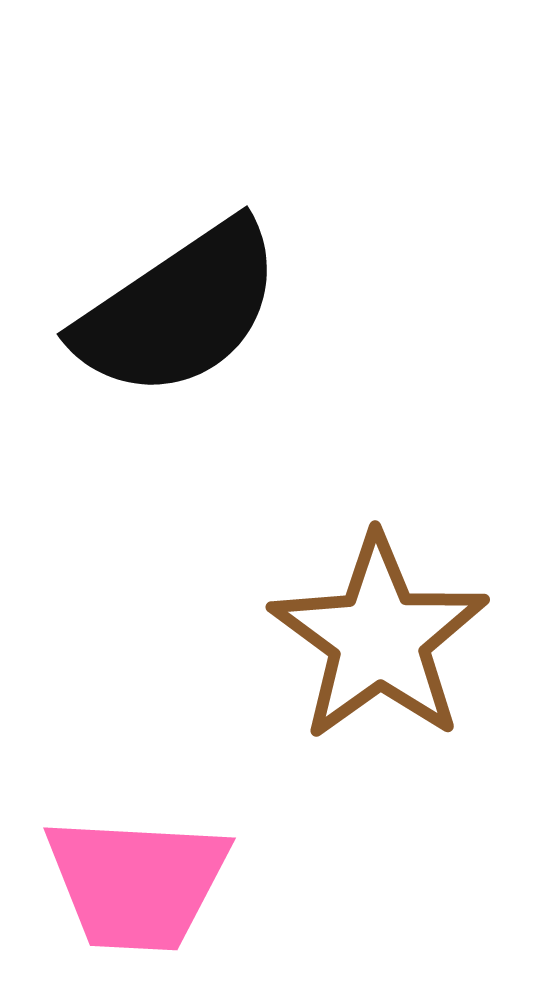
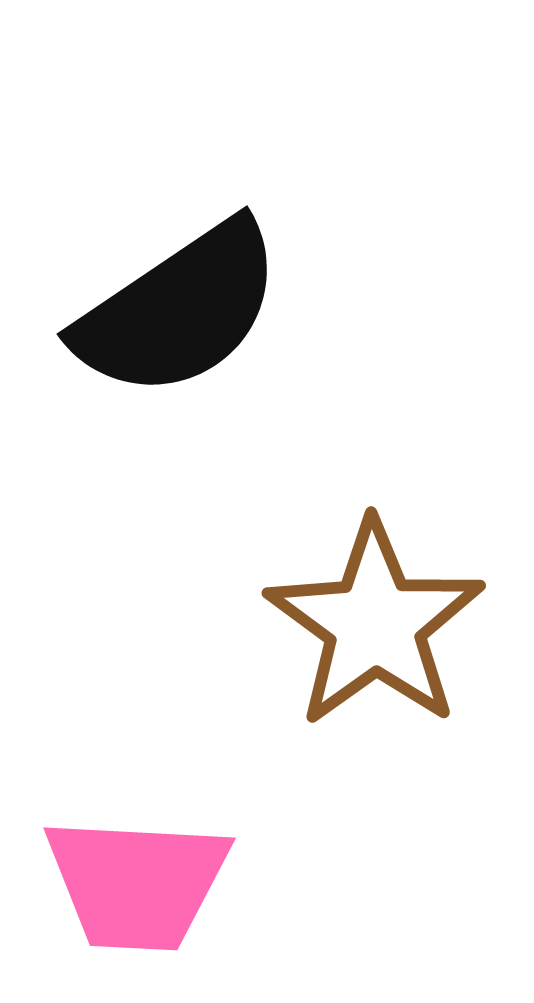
brown star: moved 4 px left, 14 px up
